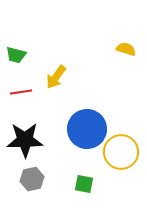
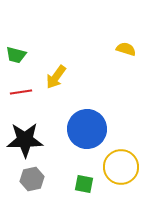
yellow circle: moved 15 px down
